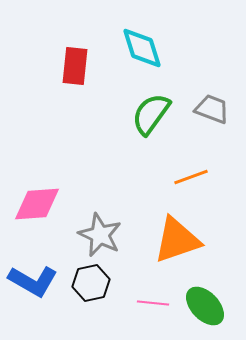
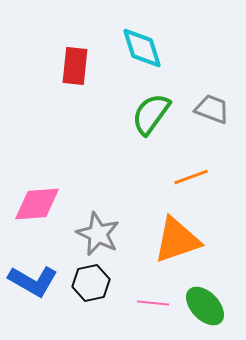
gray star: moved 2 px left, 1 px up
